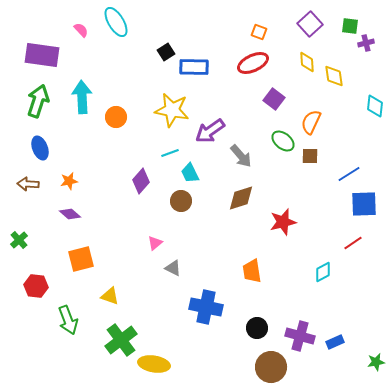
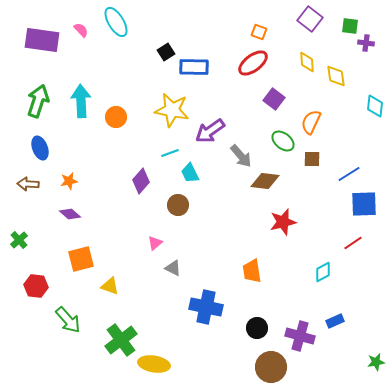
purple square at (310, 24): moved 5 px up; rotated 10 degrees counterclockwise
purple cross at (366, 43): rotated 21 degrees clockwise
purple rectangle at (42, 55): moved 15 px up
red ellipse at (253, 63): rotated 12 degrees counterclockwise
yellow diamond at (334, 76): moved 2 px right
cyan arrow at (82, 97): moved 1 px left, 4 px down
brown square at (310, 156): moved 2 px right, 3 px down
brown diamond at (241, 198): moved 24 px right, 17 px up; rotated 24 degrees clockwise
brown circle at (181, 201): moved 3 px left, 4 px down
yellow triangle at (110, 296): moved 10 px up
green arrow at (68, 320): rotated 20 degrees counterclockwise
blue rectangle at (335, 342): moved 21 px up
